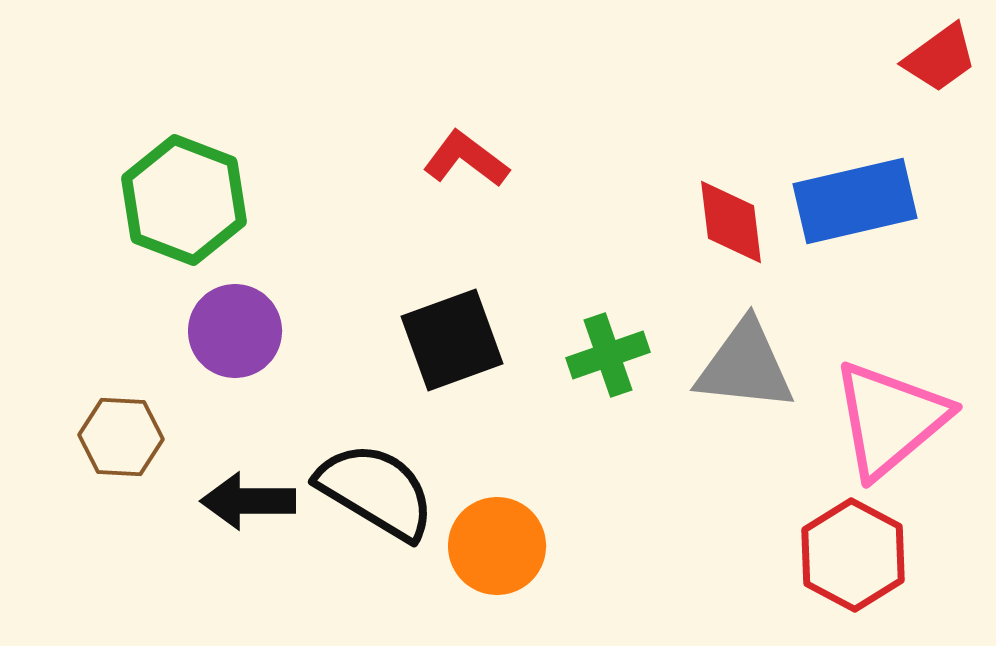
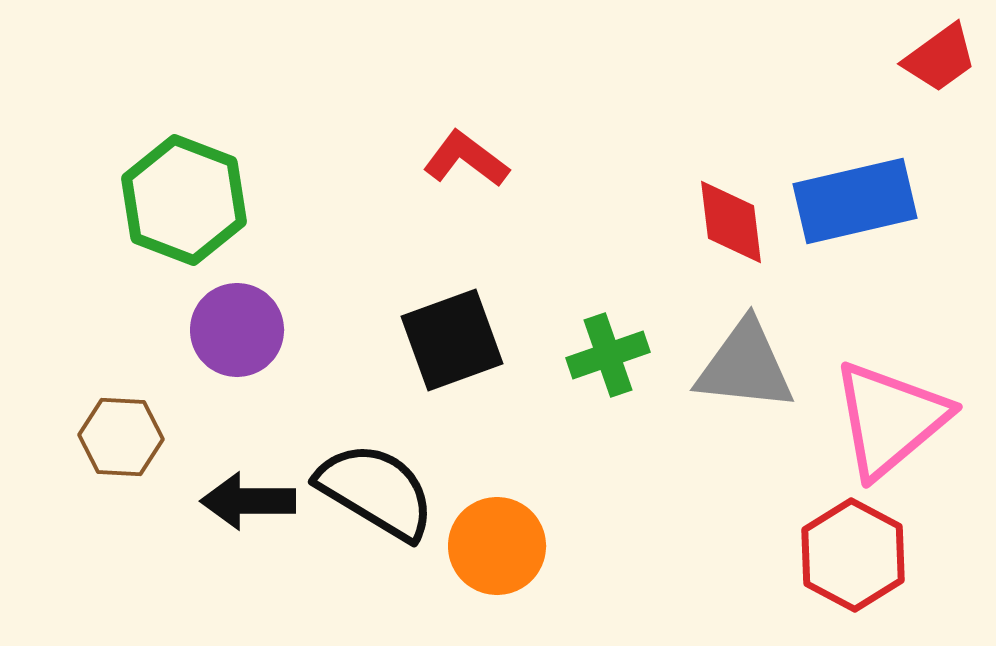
purple circle: moved 2 px right, 1 px up
